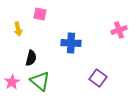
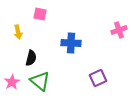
yellow arrow: moved 3 px down
purple square: rotated 30 degrees clockwise
